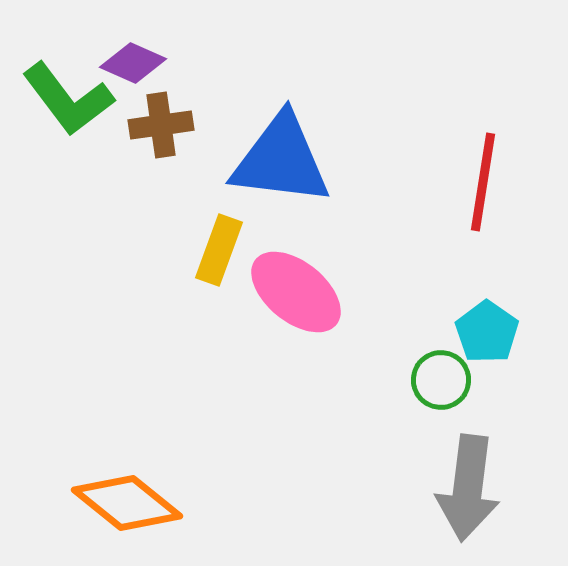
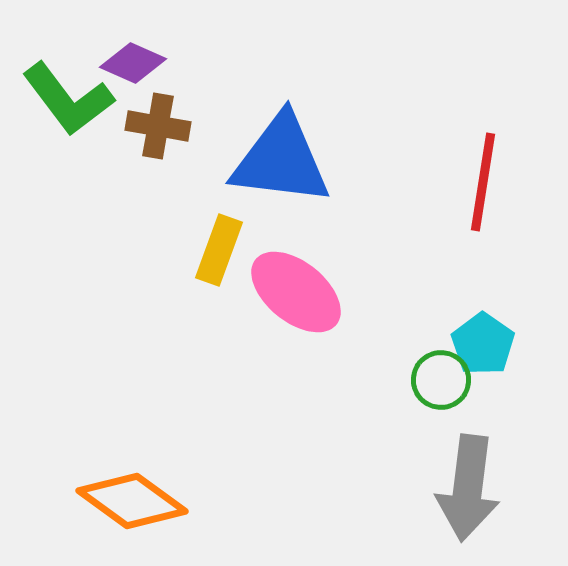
brown cross: moved 3 px left, 1 px down; rotated 18 degrees clockwise
cyan pentagon: moved 4 px left, 12 px down
orange diamond: moved 5 px right, 2 px up; rotated 3 degrees counterclockwise
